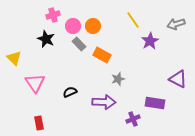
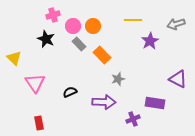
yellow line: rotated 54 degrees counterclockwise
orange rectangle: rotated 18 degrees clockwise
